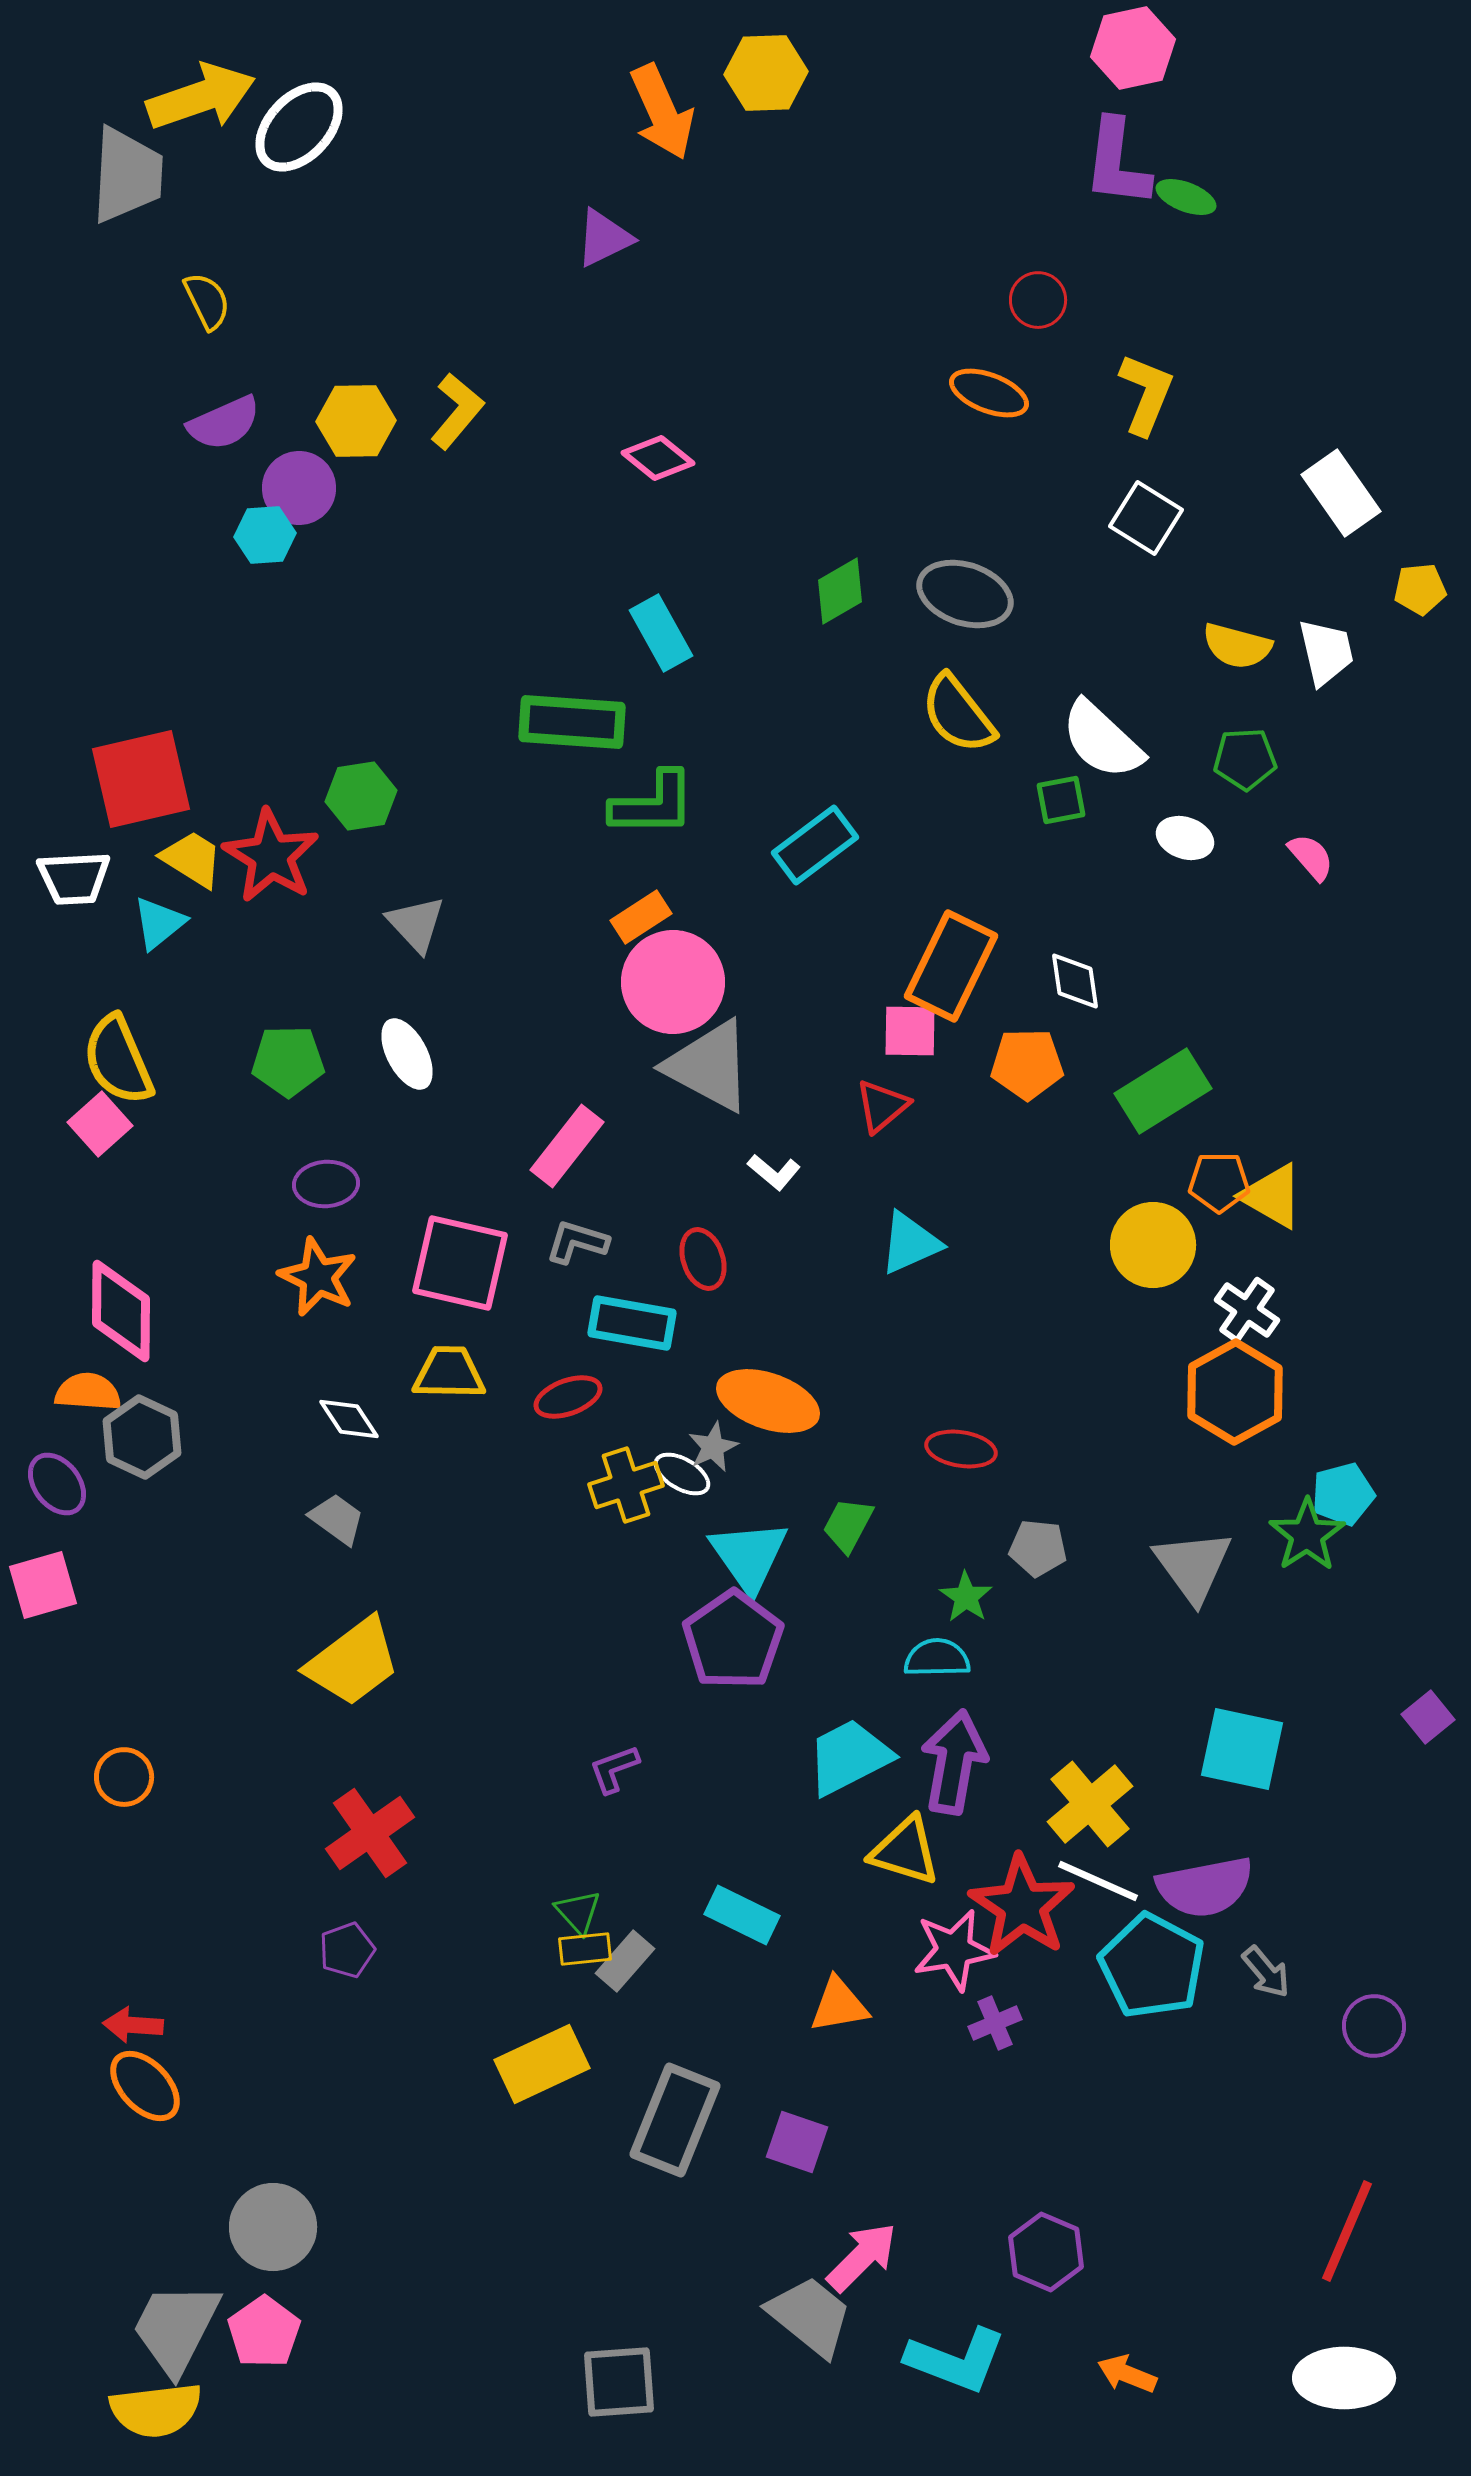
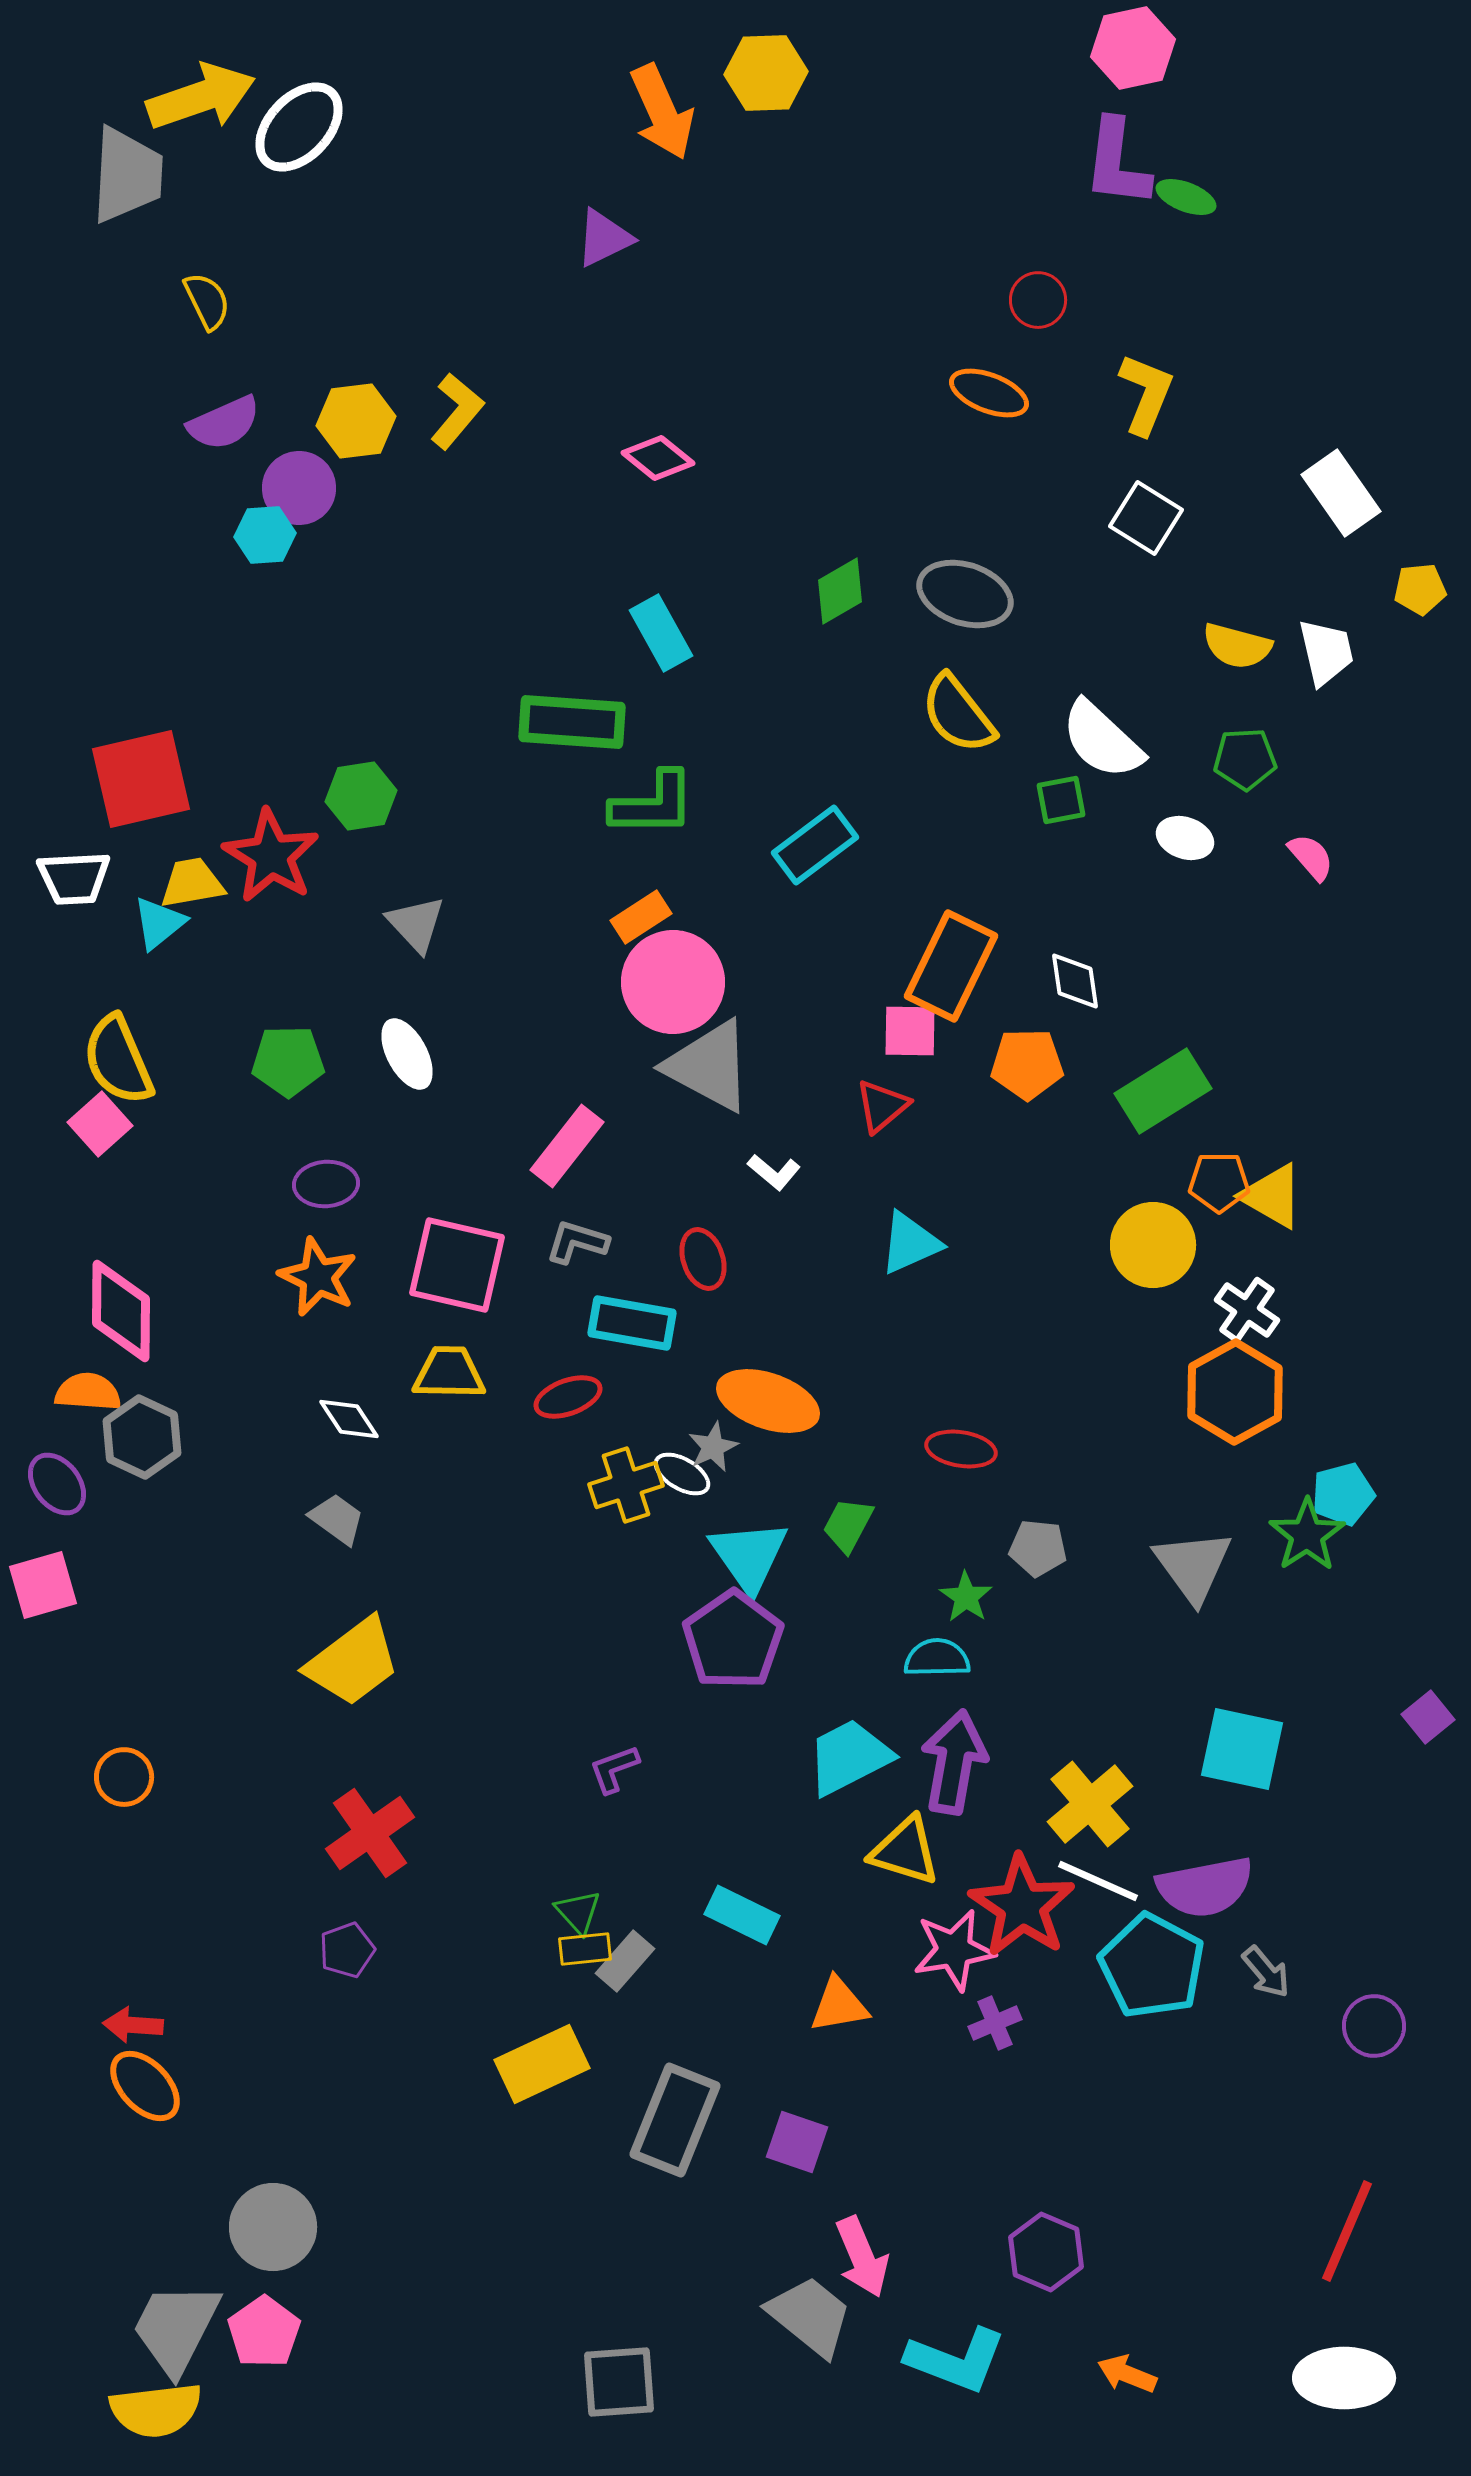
yellow hexagon at (356, 421): rotated 6 degrees counterclockwise
yellow trapezoid at (192, 859): moved 24 px down; rotated 42 degrees counterclockwise
pink square at (460, 1263): moved 3 px left, 2 px down
pink arrow at (862, 2257): rotated 112 degrees clockwise
